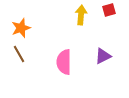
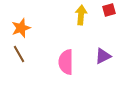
pink semicircle: moved 2 px right
